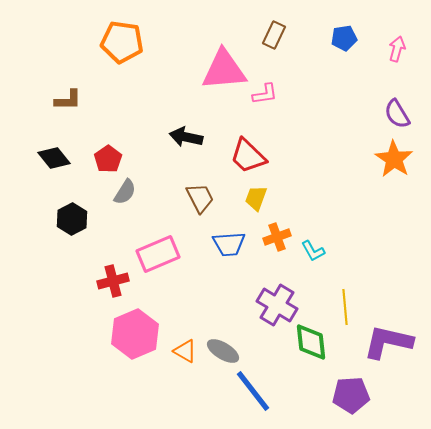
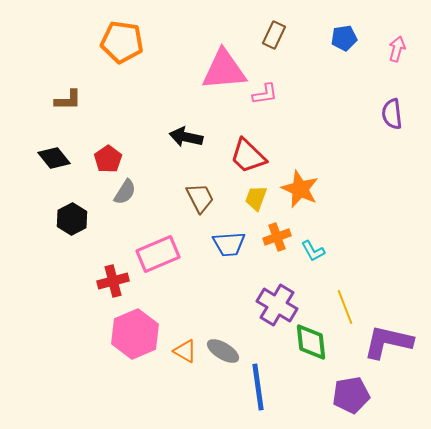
purple semicircle: moved 5 px left; rotated 24 degrees clockwise
orange star: moved 94 px left, 30 px down; rotated 9 degrees counterclockwise
yellow line: rotated 16 degrees counterclockwise
blue line: moved 5 px right, 4 px up; rotated 30 degrees clockwise
purple pentagon: rotated 6 degrees counterclockwise
